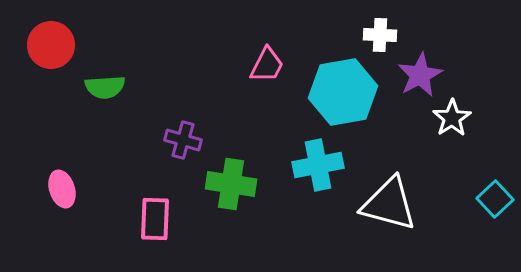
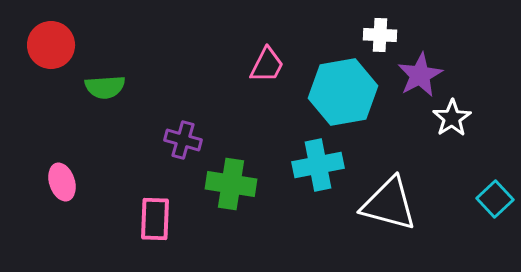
pink ellipse: moved 7 px up
